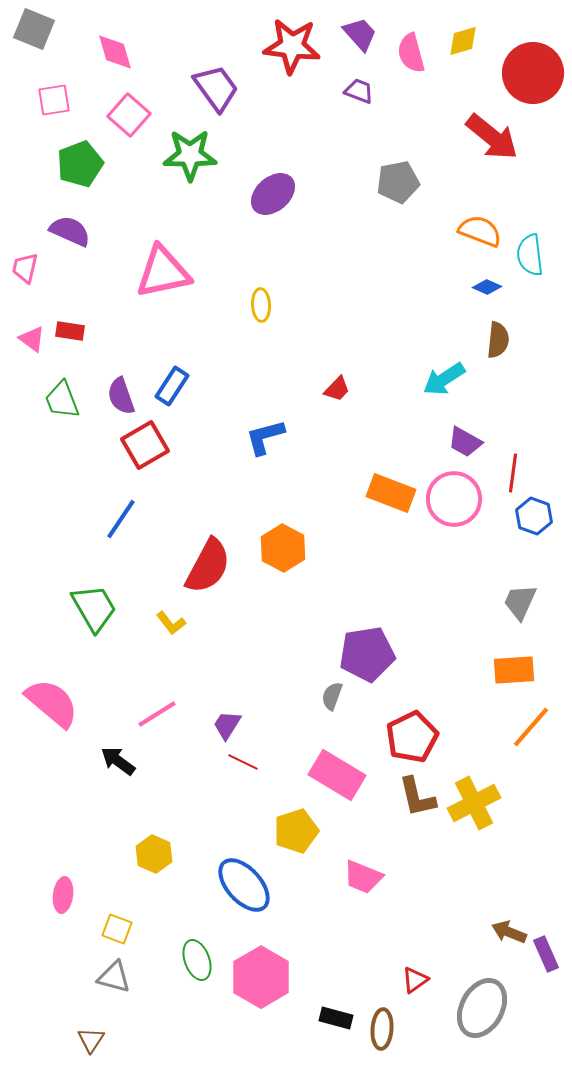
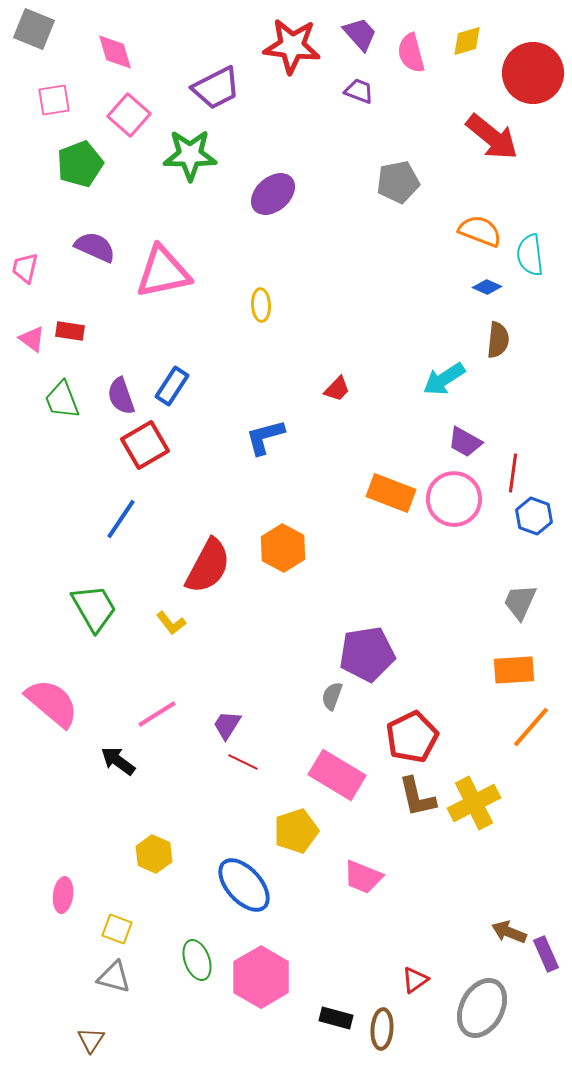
yellow diamond at (463, 41): moved 4 px right
purple trapezoid at (216, 88): rotated 99 degrees clockwise
purple semicircle at (70, 231): moved 25 px right, 16 px down
